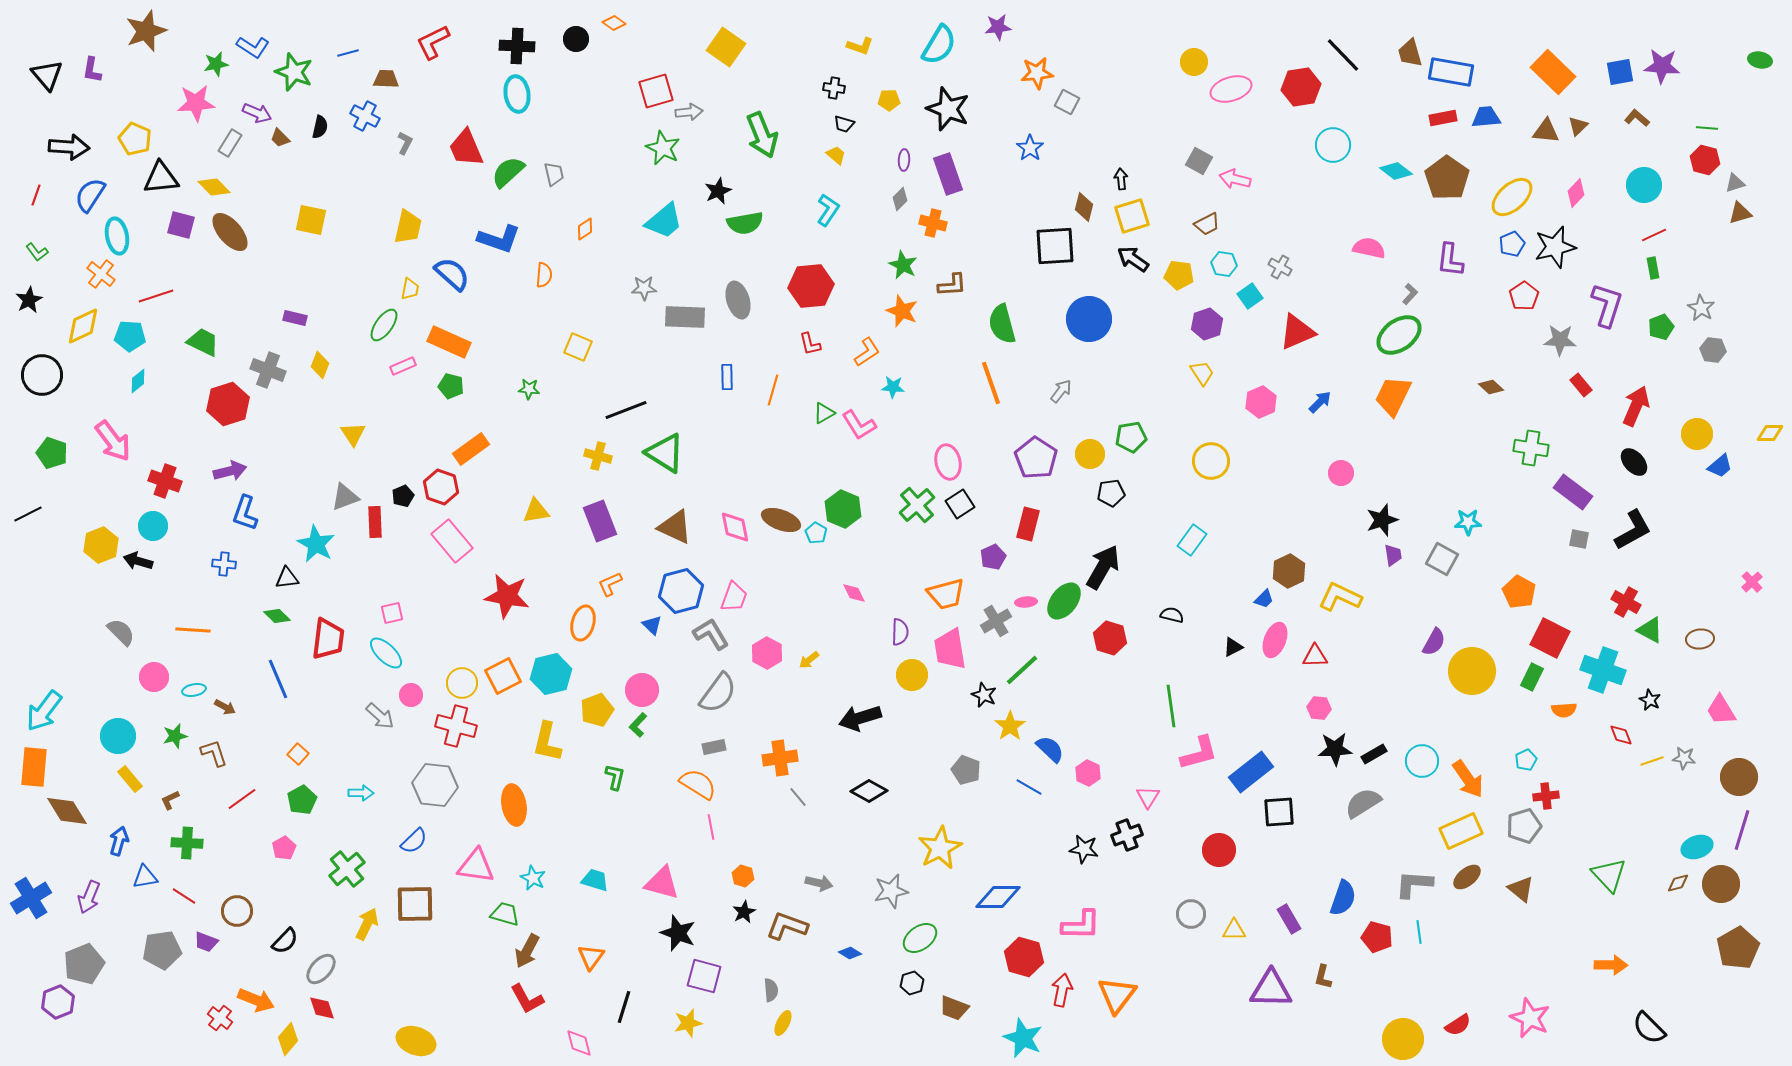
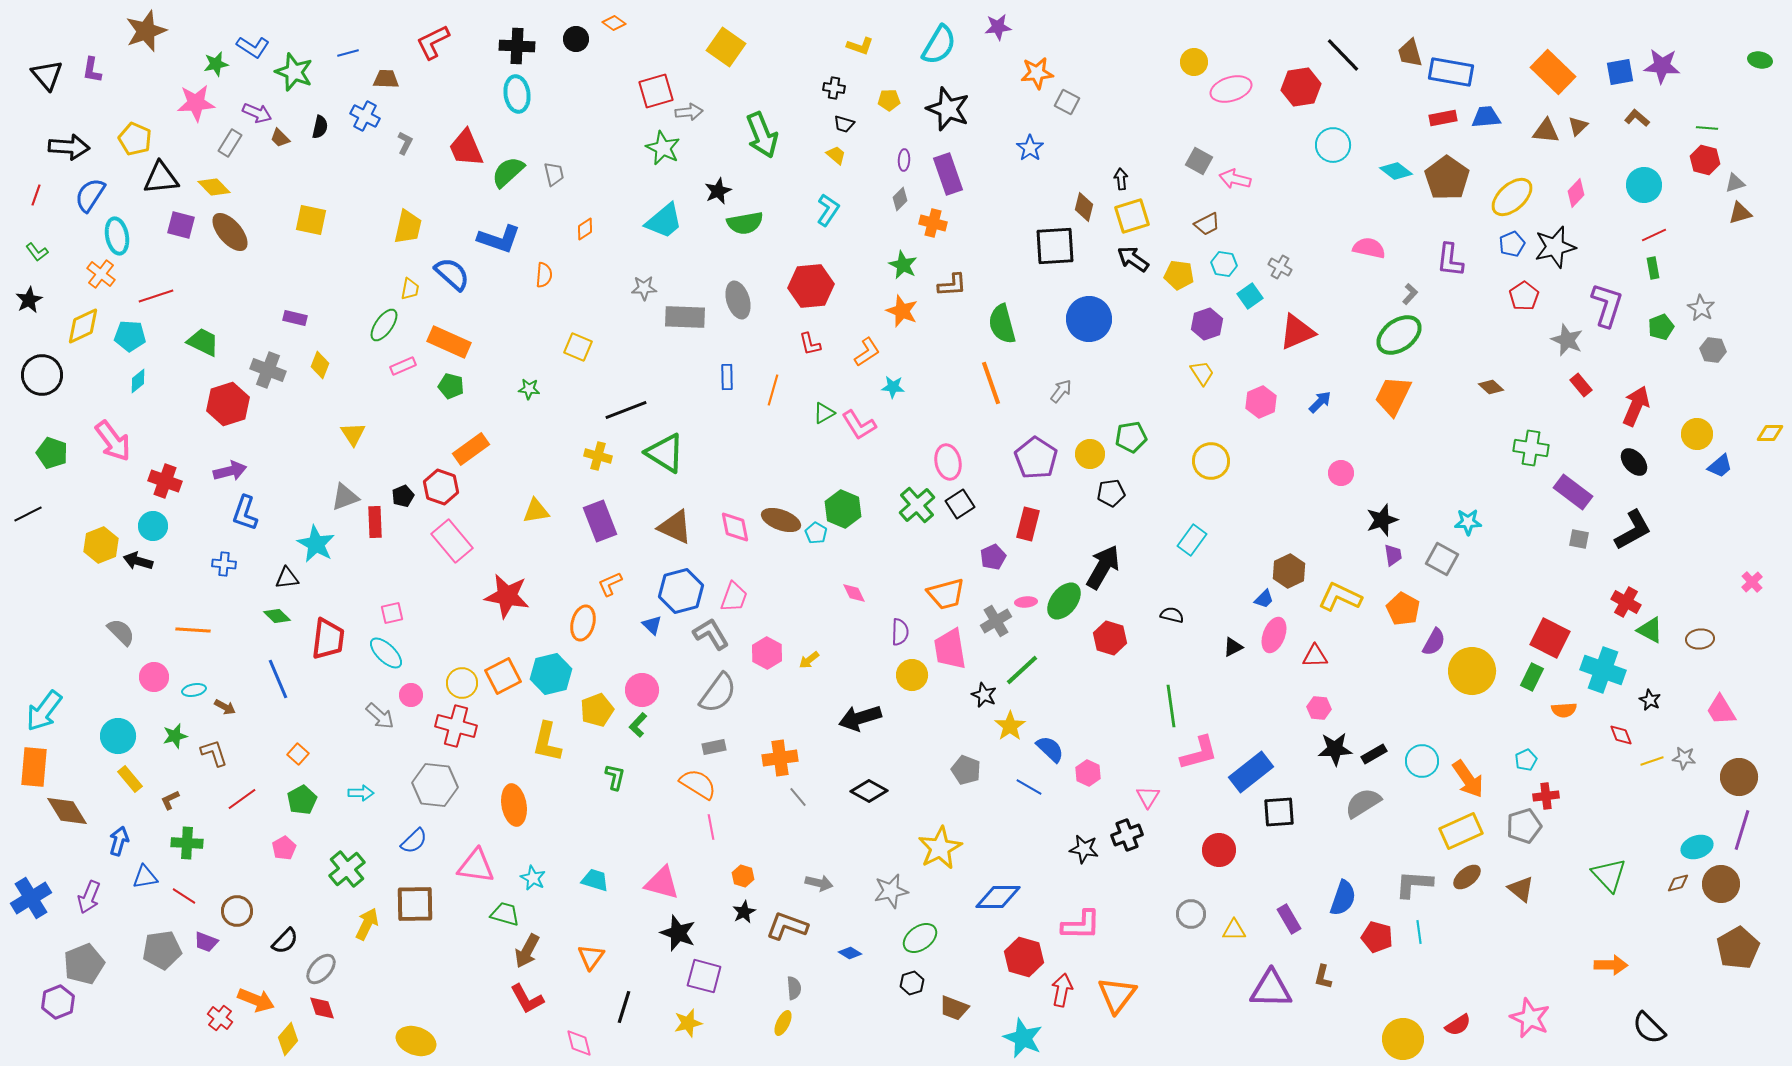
gray star at (1560, 340): moved 7 px right; rotated 20 degrees clockwise
orange pentagon at (1519, 592): moved 116 px left, 17 px down
pink ellipse at (1275, 640): moved 1 px left, 5 px up
gray semicircle at (771, 990): moved 23 px right, 2 px up
